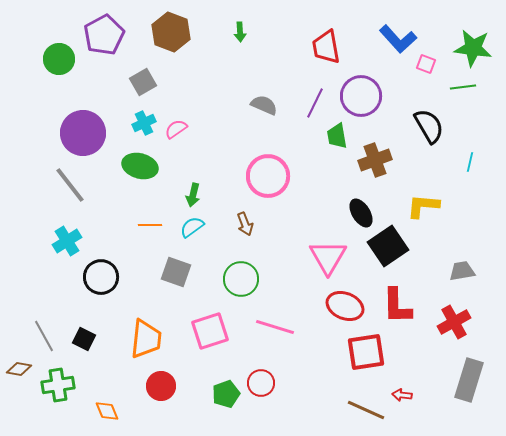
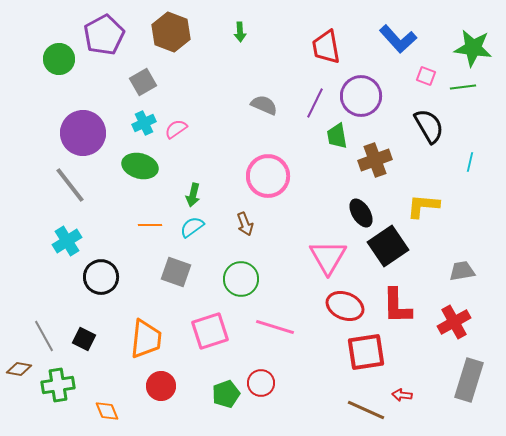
pink square at (426, 64): moved 12 px down
